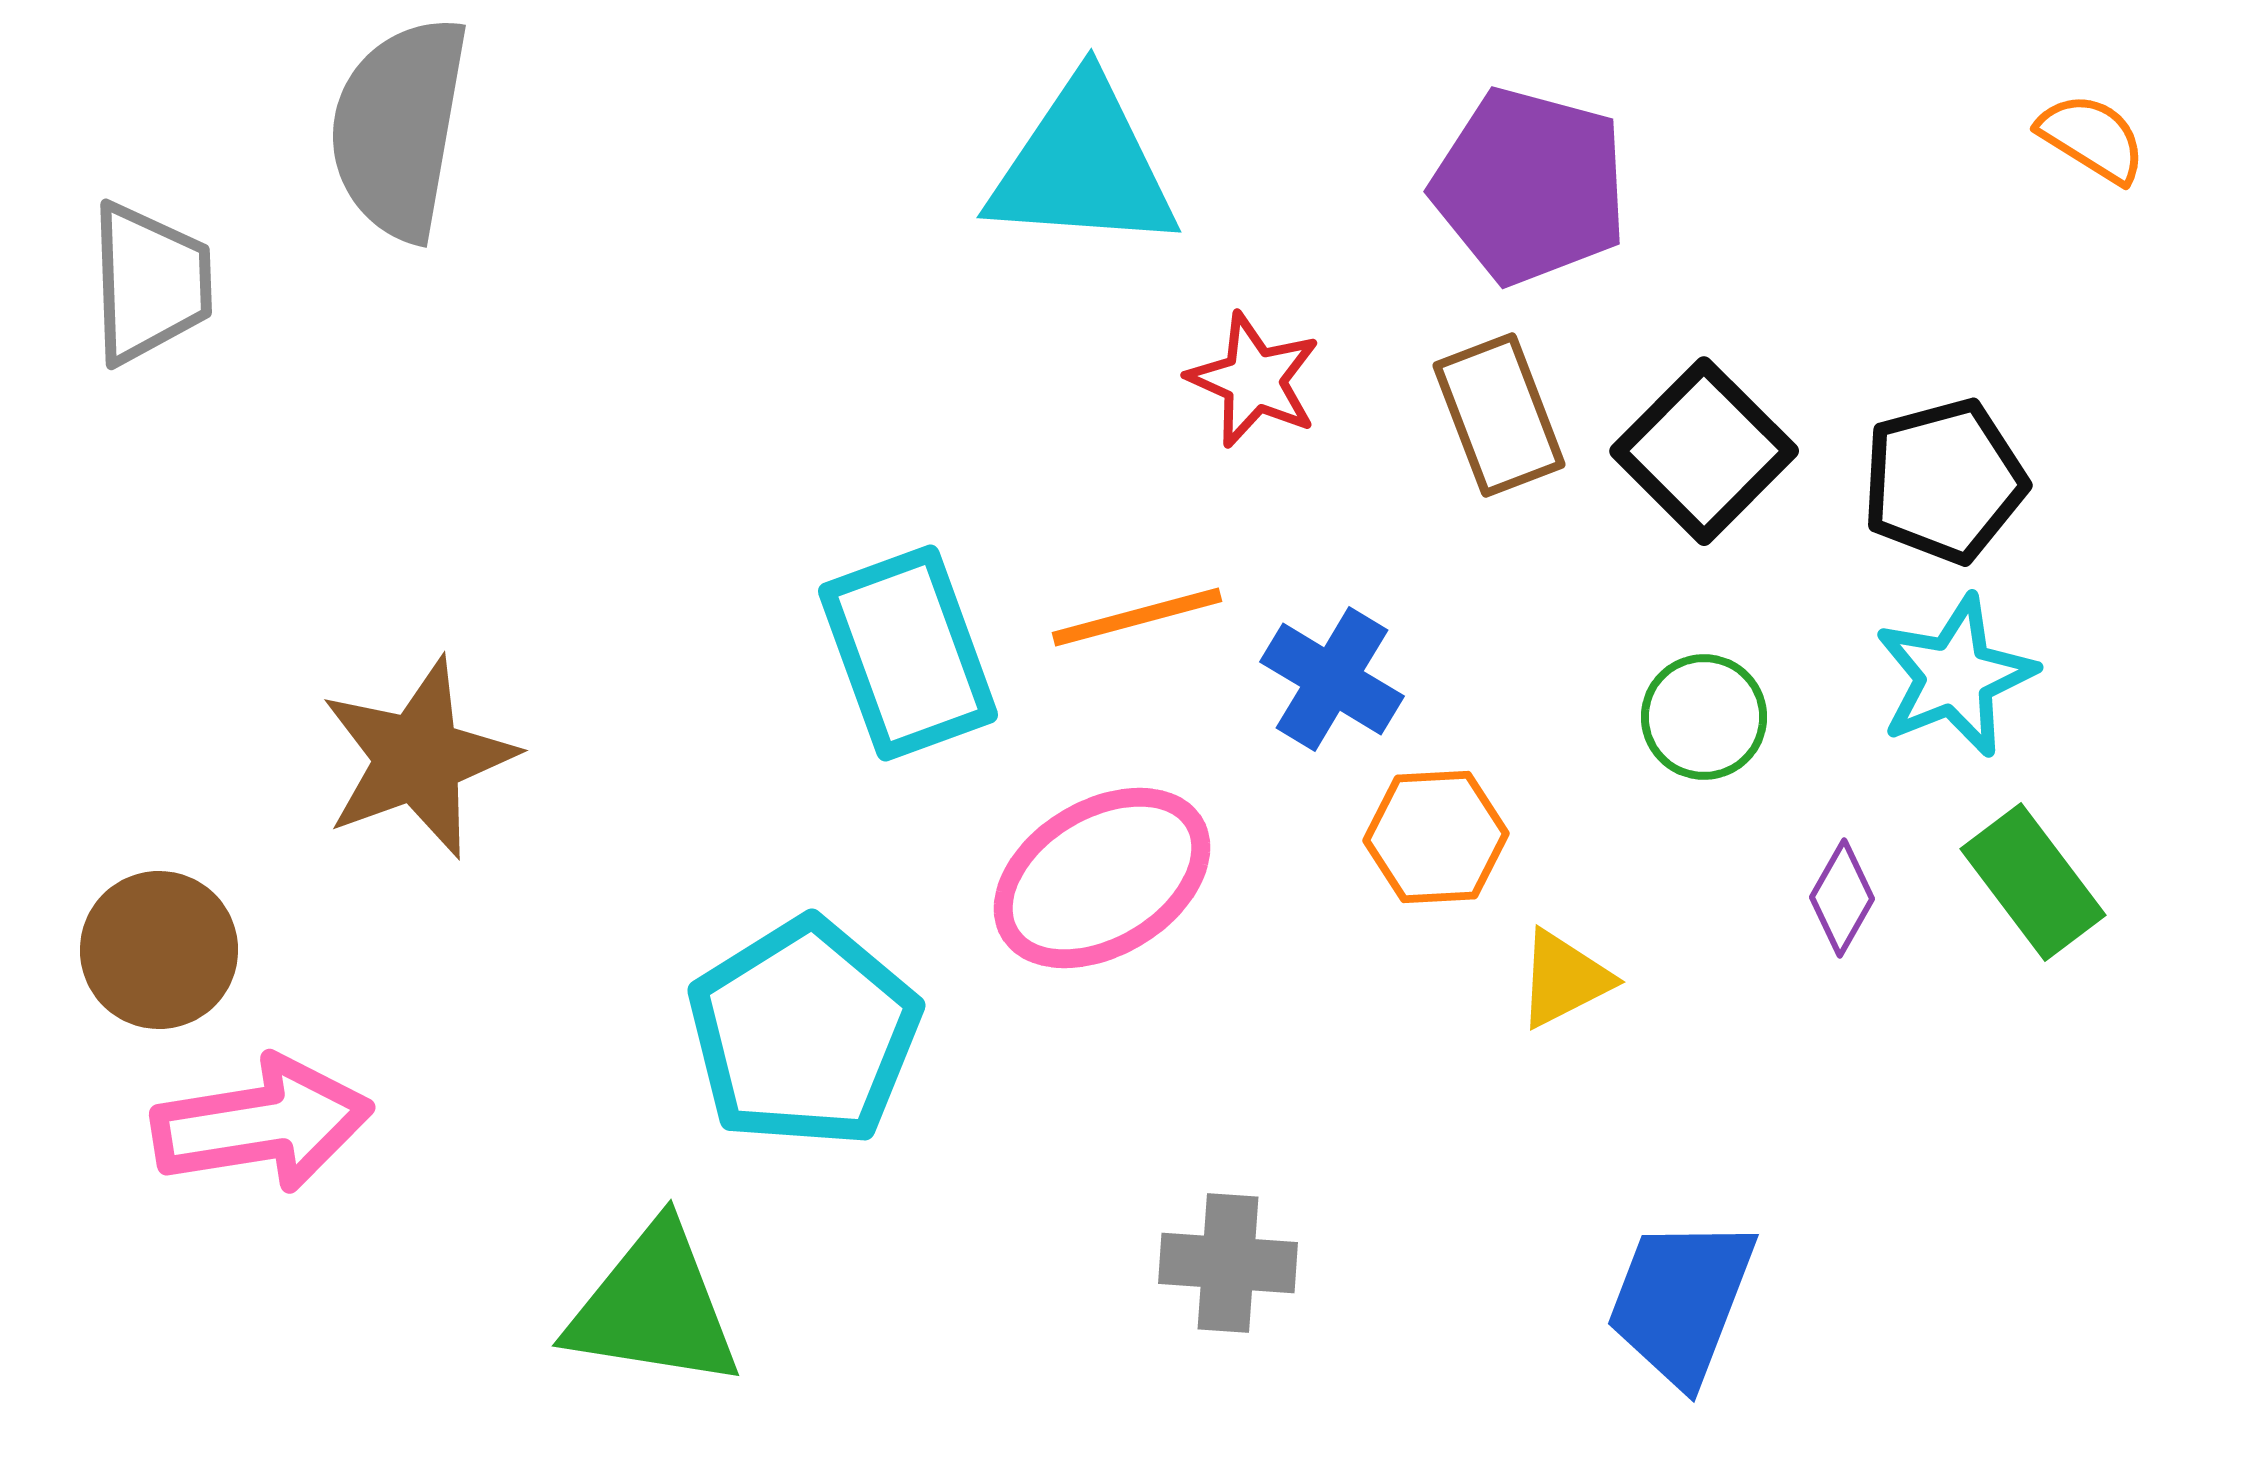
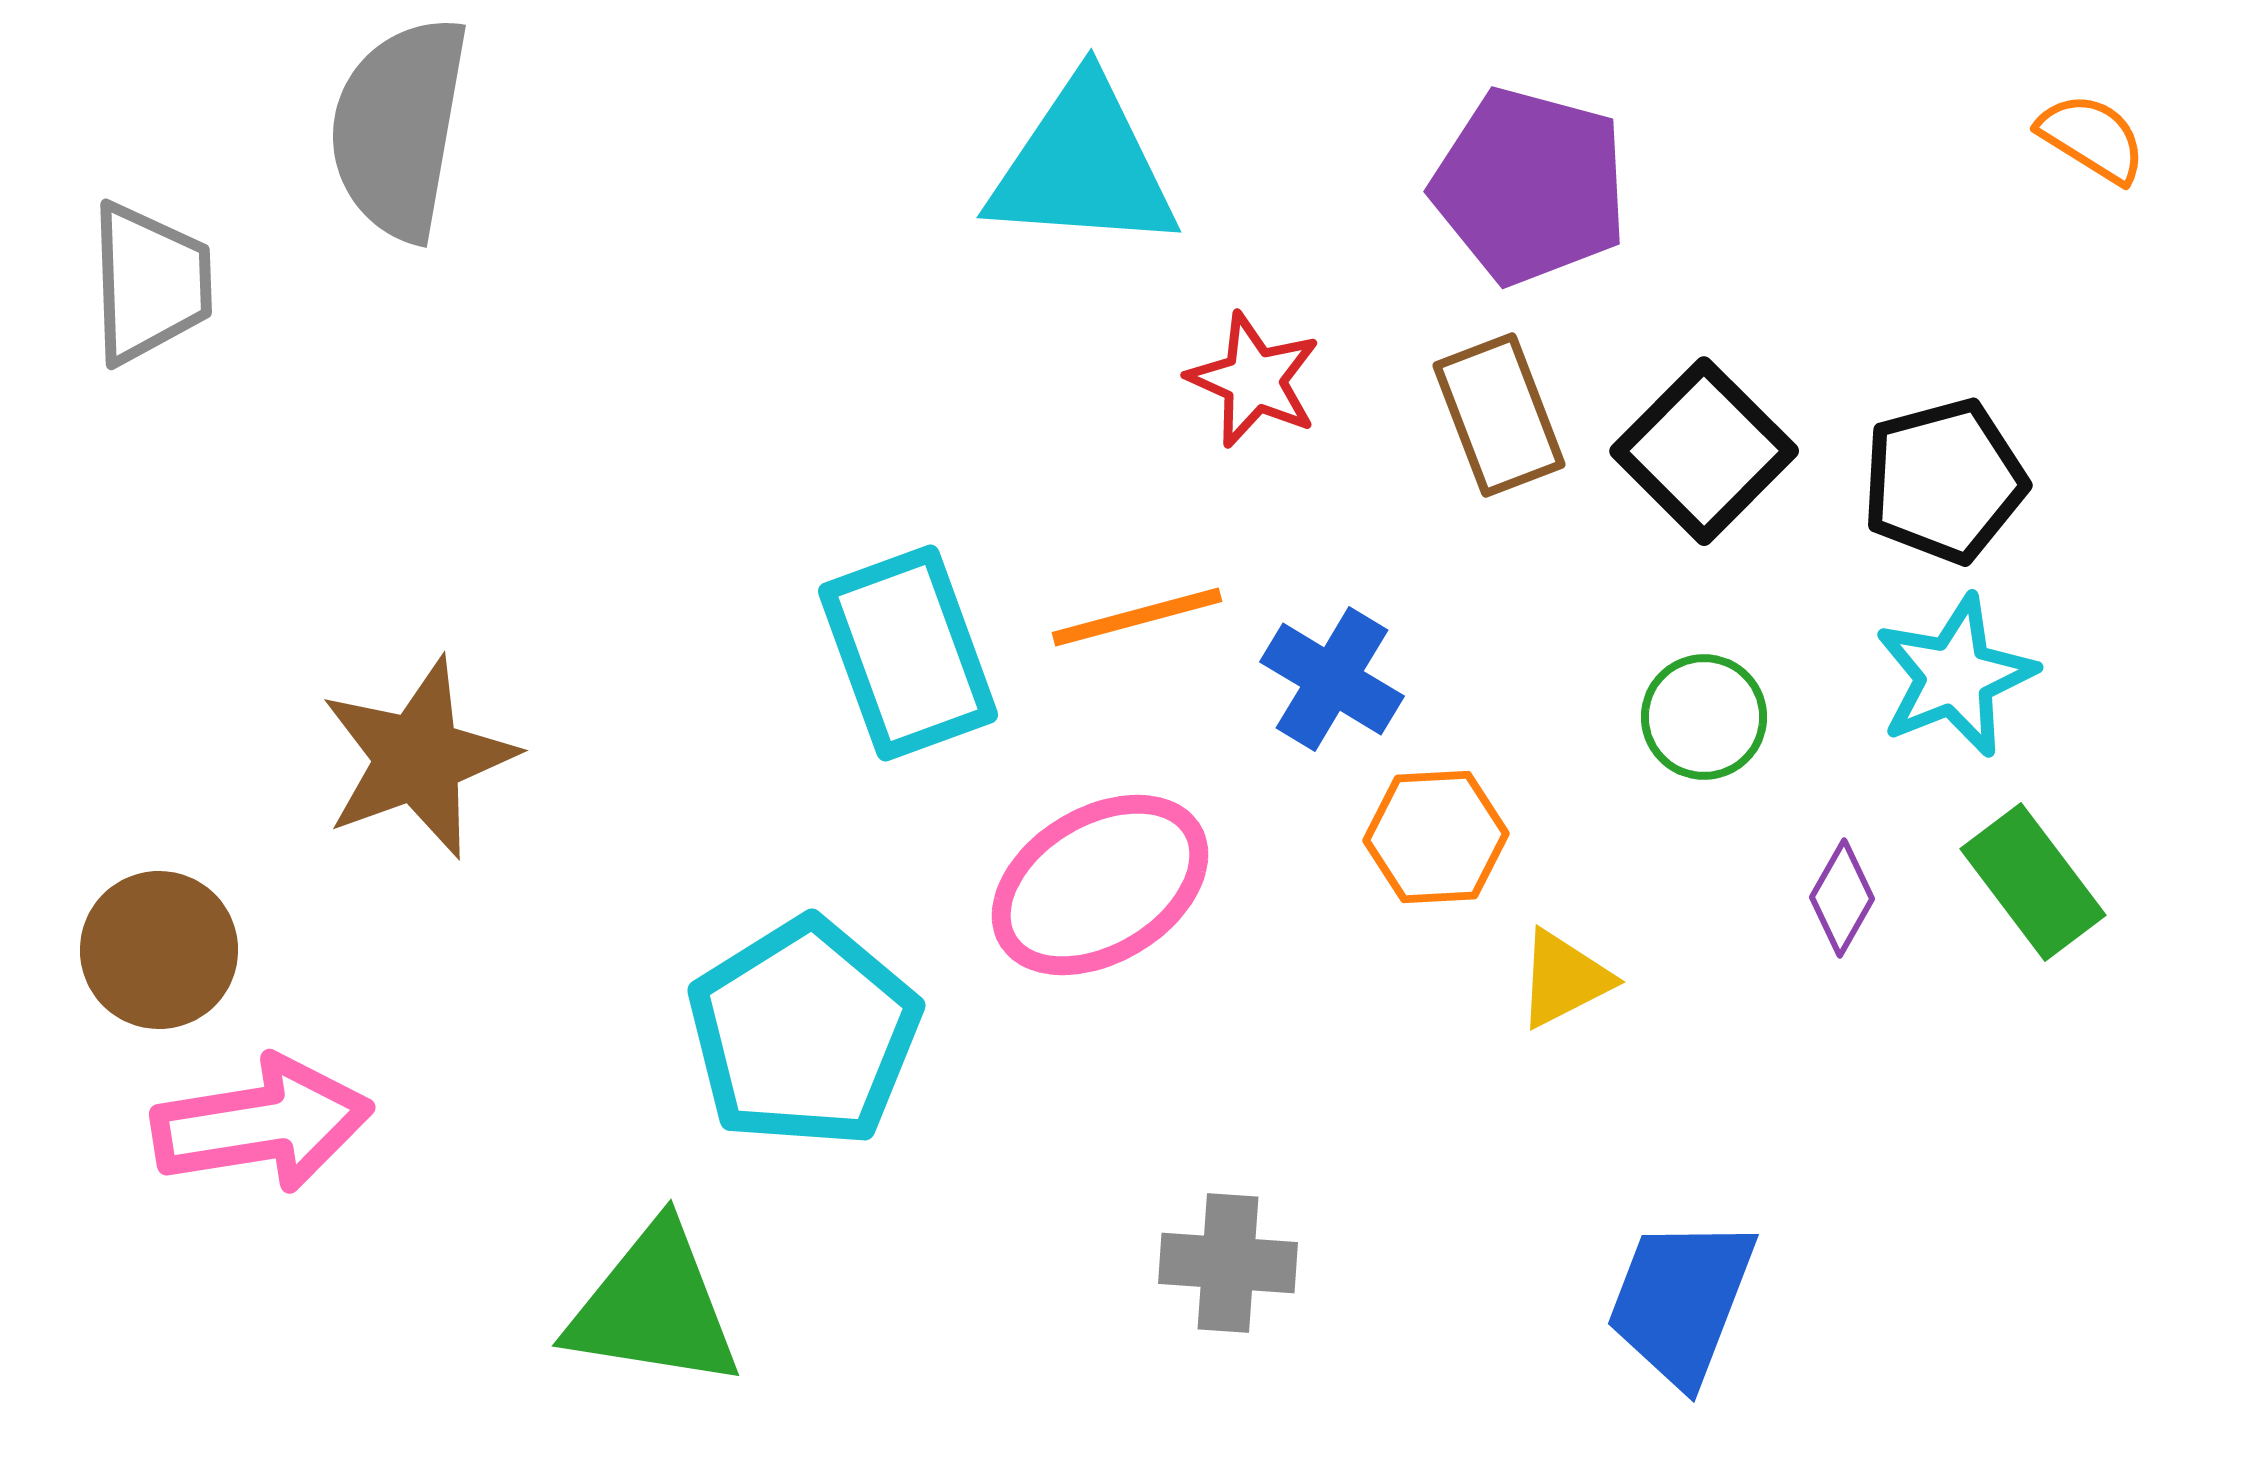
pink ellipse: moved 2 px left, 7 px down
